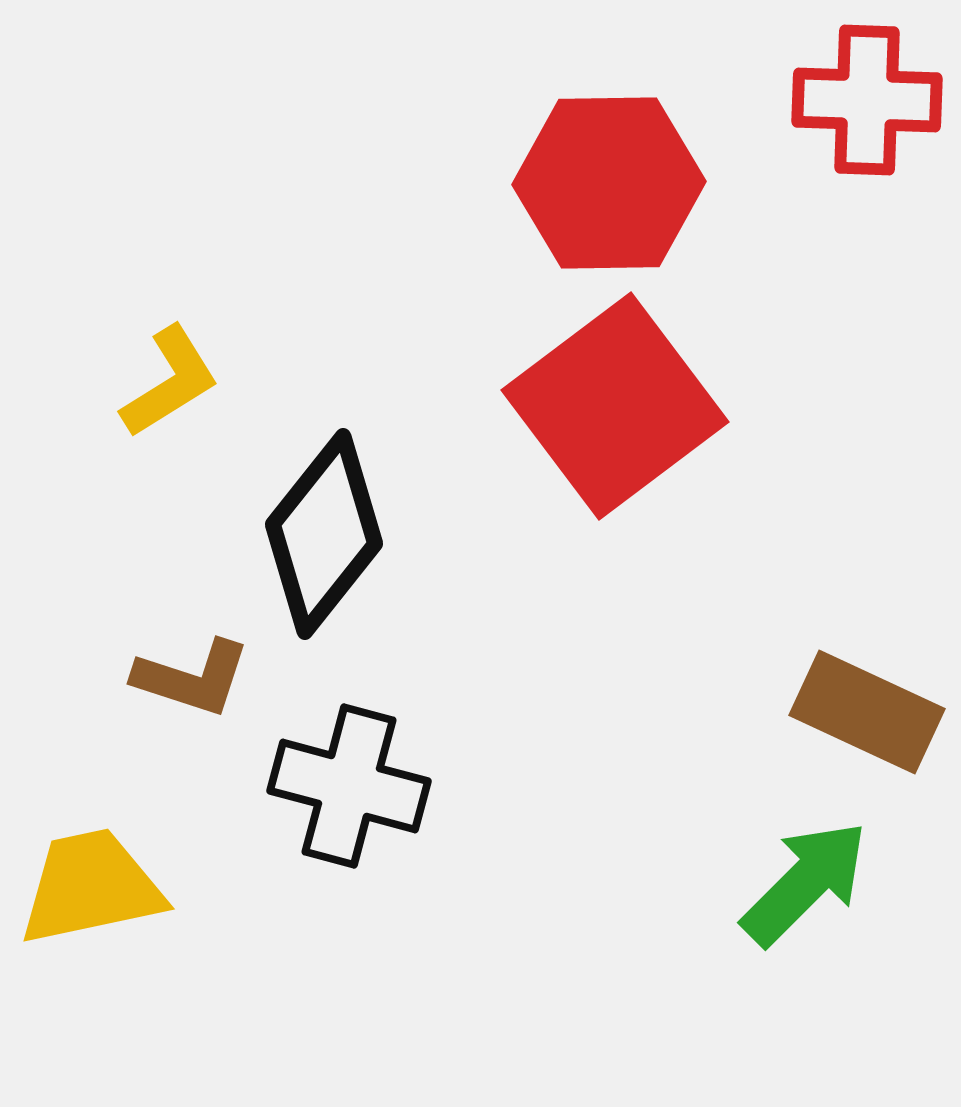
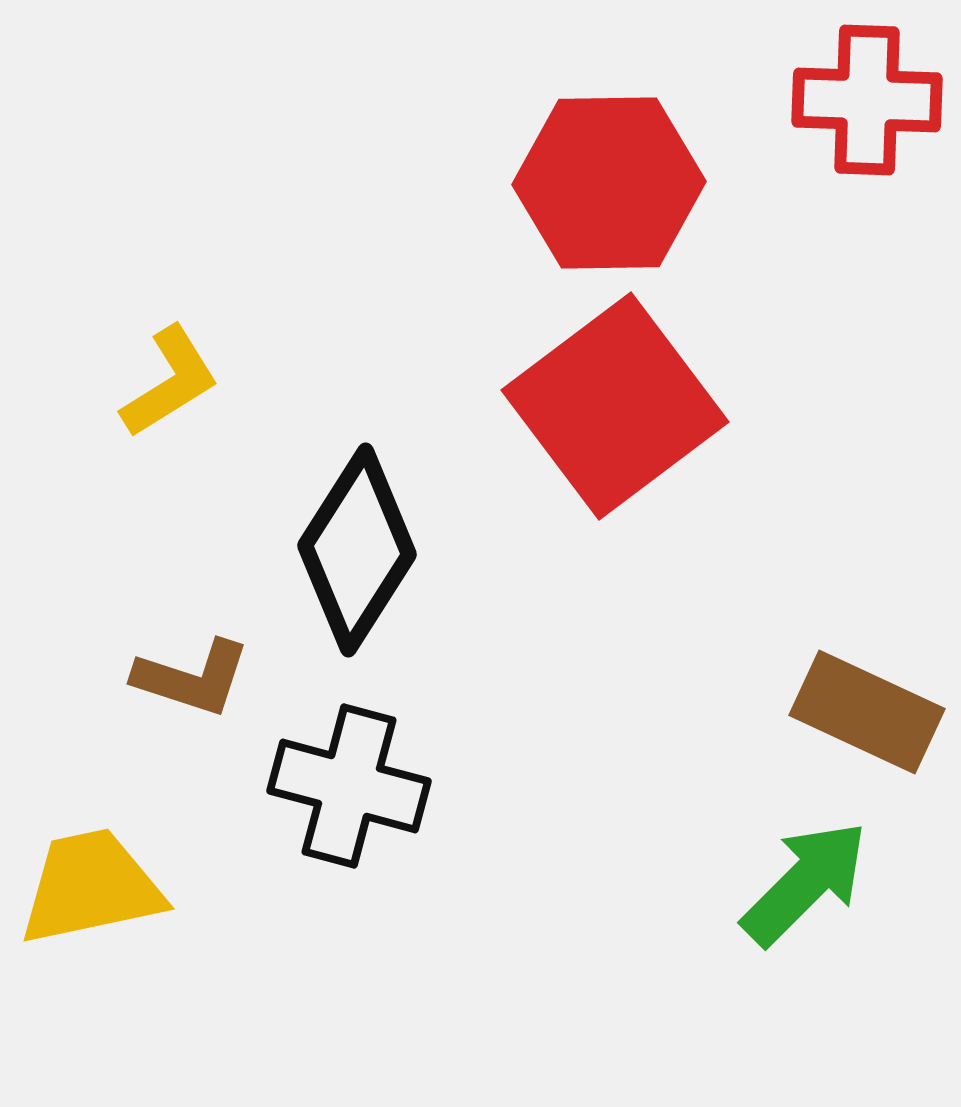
black diamond: moved 33 px right, 16 px down; rotated 6 degrees counterclockwise
